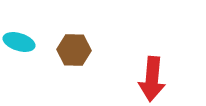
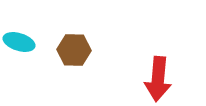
red arrow: moved 6 px right
